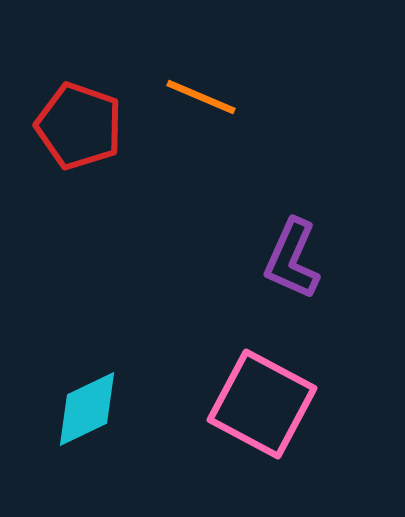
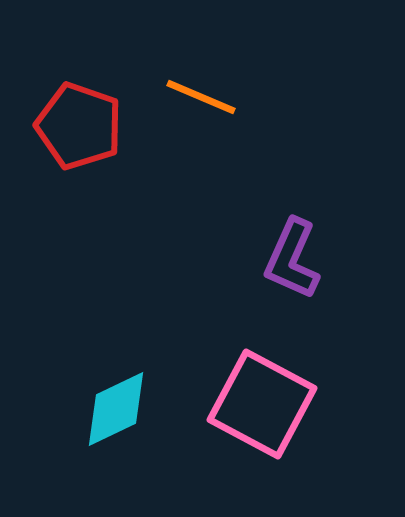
cyan diamond: moved 29 px right
